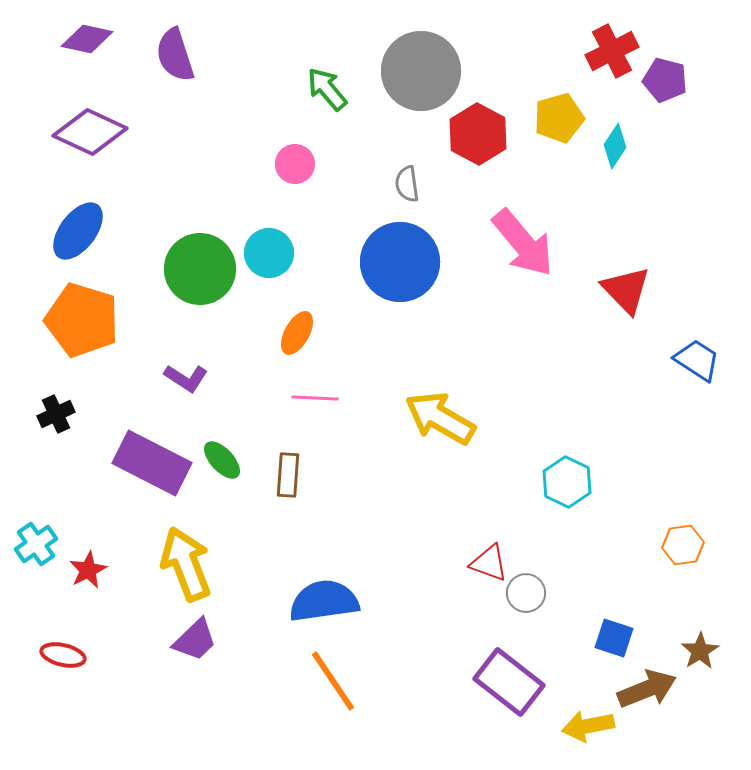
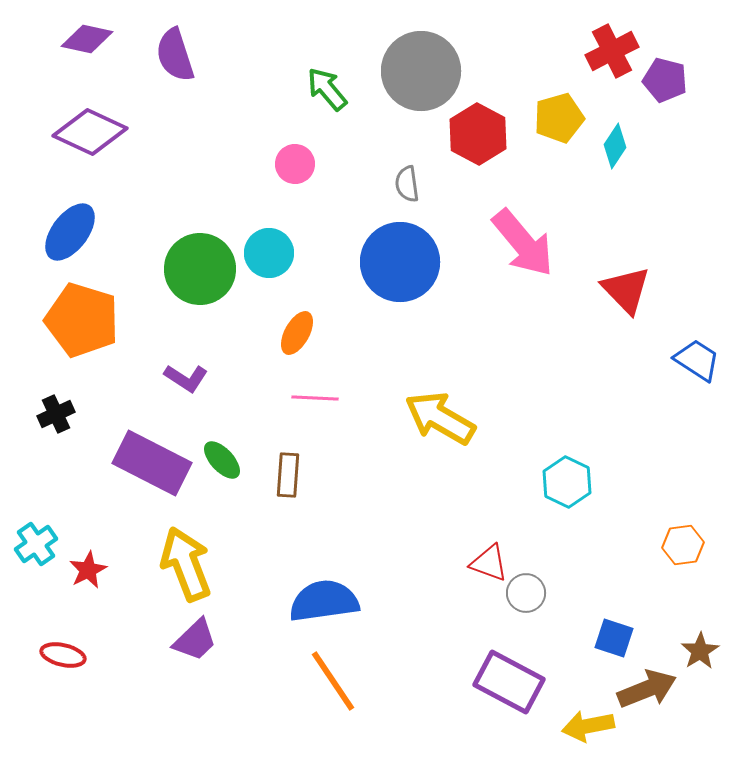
blue ellipse at (78, 231): moved 8 px left, 1 px down
purple rectangle at (509, 682): rotated 10 degrees counterclockwise
